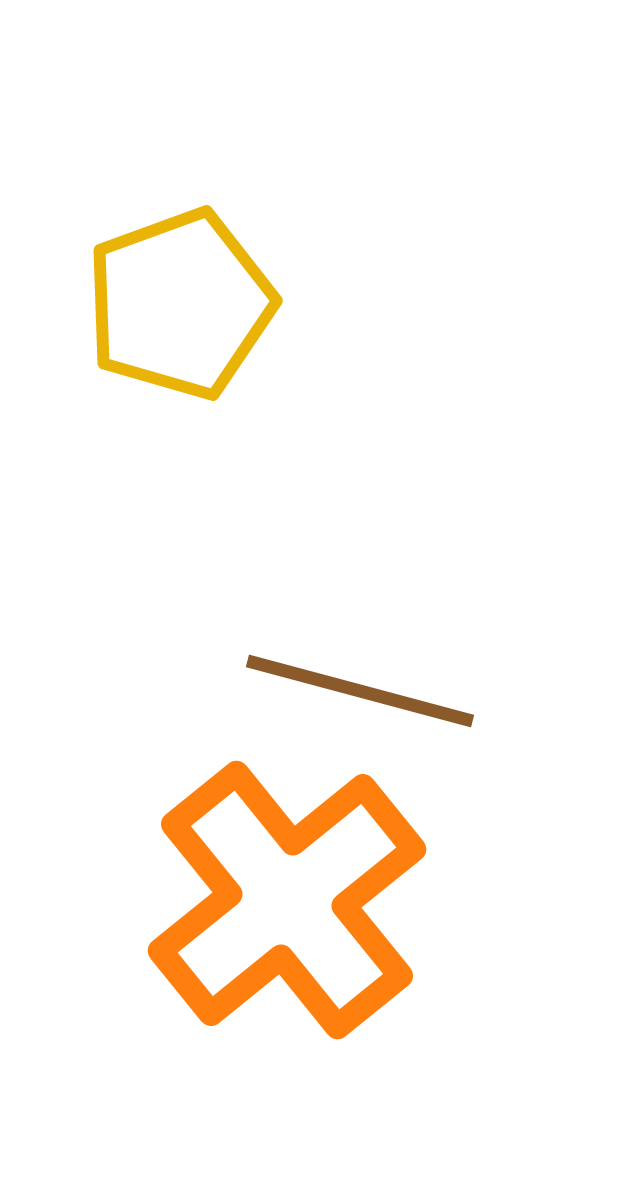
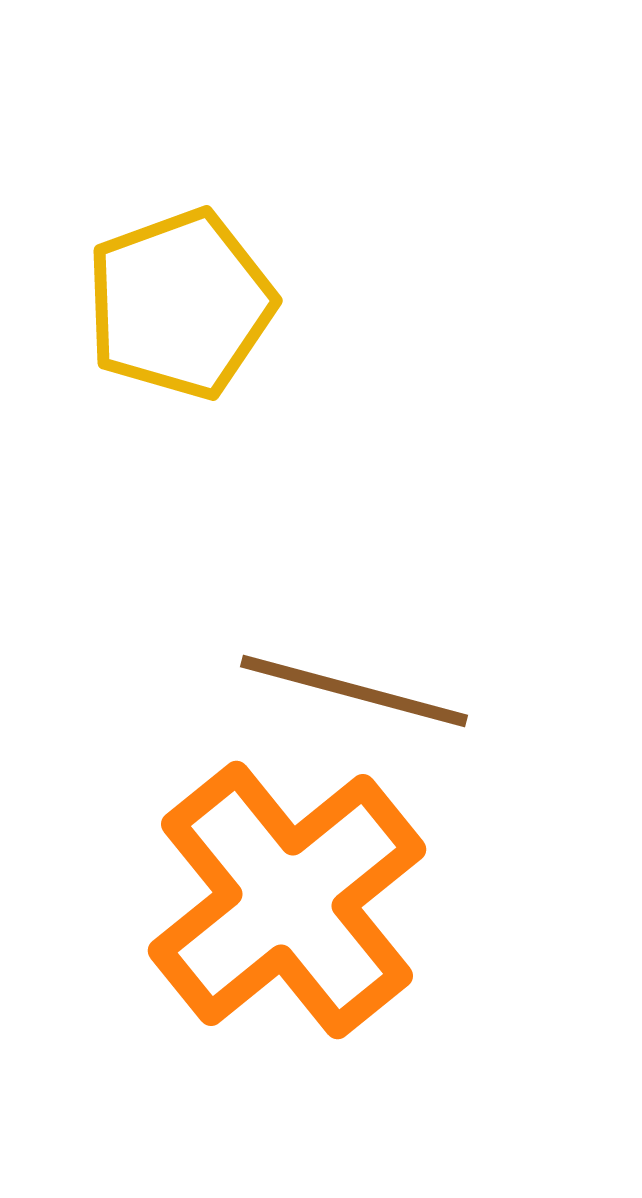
brown line: moved 6 px left
